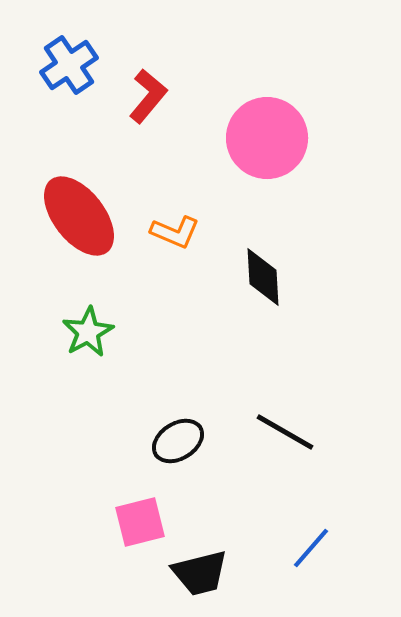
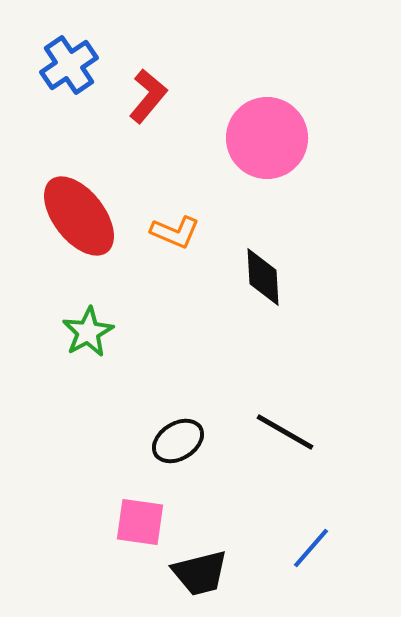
pink square: rotated 22 degrees clockwise
